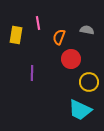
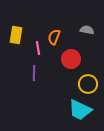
pink line: moved 25 px down
orange semicircle: moved 5 px left
purple line: moved 2 px right
yellow circle: moved 1 px left, 2 px down
